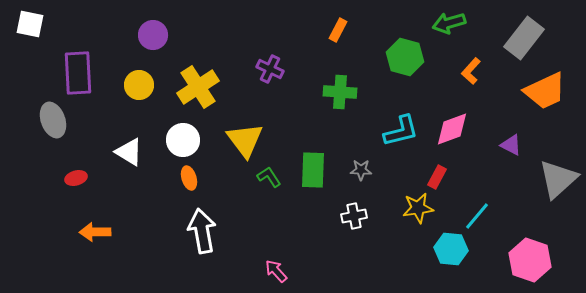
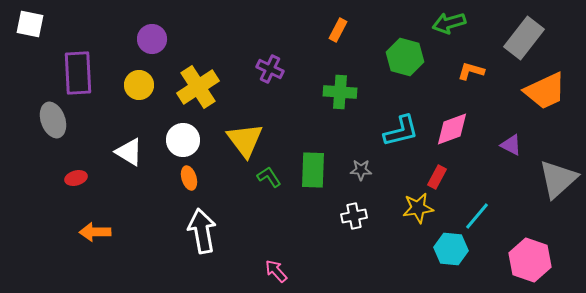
purple circle: moved 1 px left, 4 px down
orange L-shape: rotated 64 degrees clockwise
